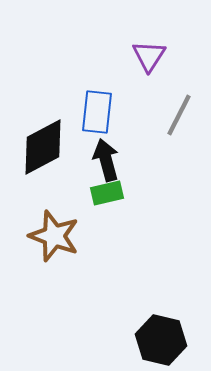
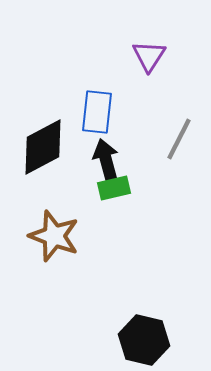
gray line: moved 24 px down
green rectangle: moved 7 px right, 5 px up
black hexagon: moved 17 px left
